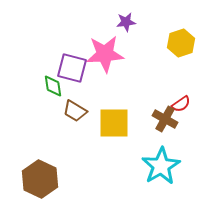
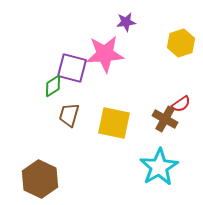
green diamond: rotated 65 degrees clockwise
brown trapezoid: moved 6 px left, 4 px down; rotated 75 degrees clockwise
yellow square: rotated 12 degrees clockwise
cyan star: moved 2 px left, 1 px down
